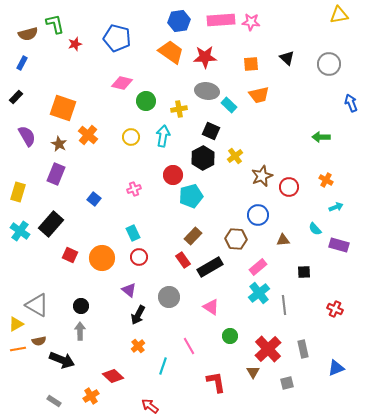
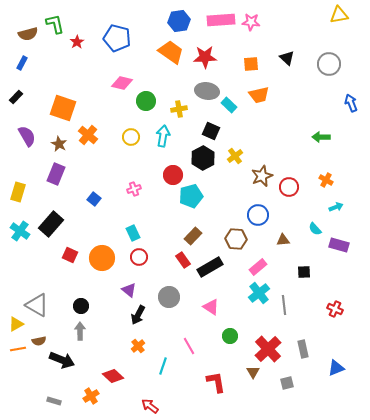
red star at (75, 44): moved 2 px right, 2 px up; rotated 16 degrees counterclockwise
gray rectangle at (54, 401): rotated 16 degrees counterclockwise
